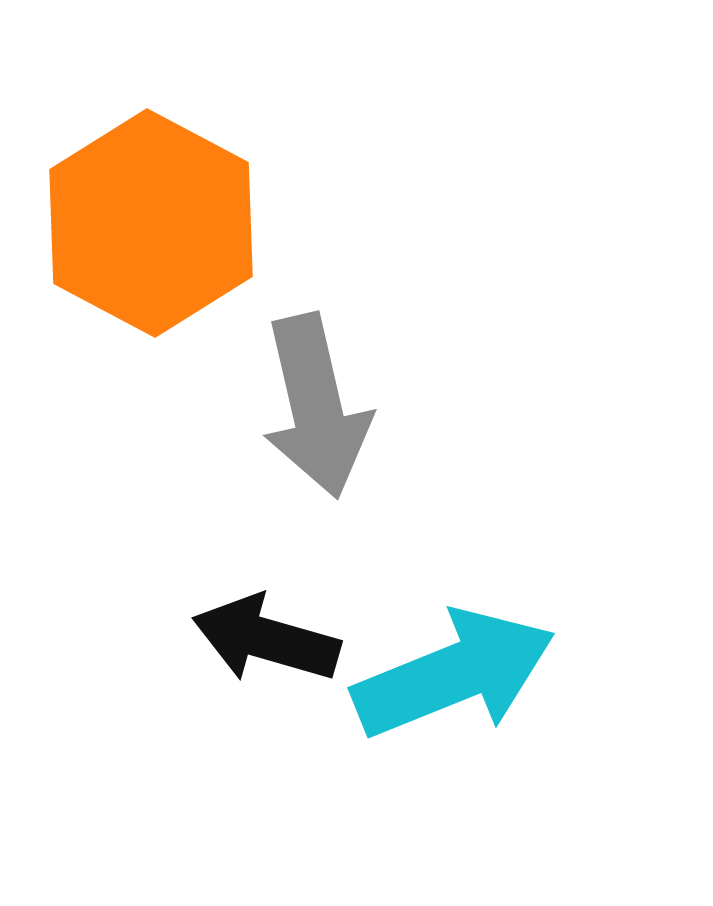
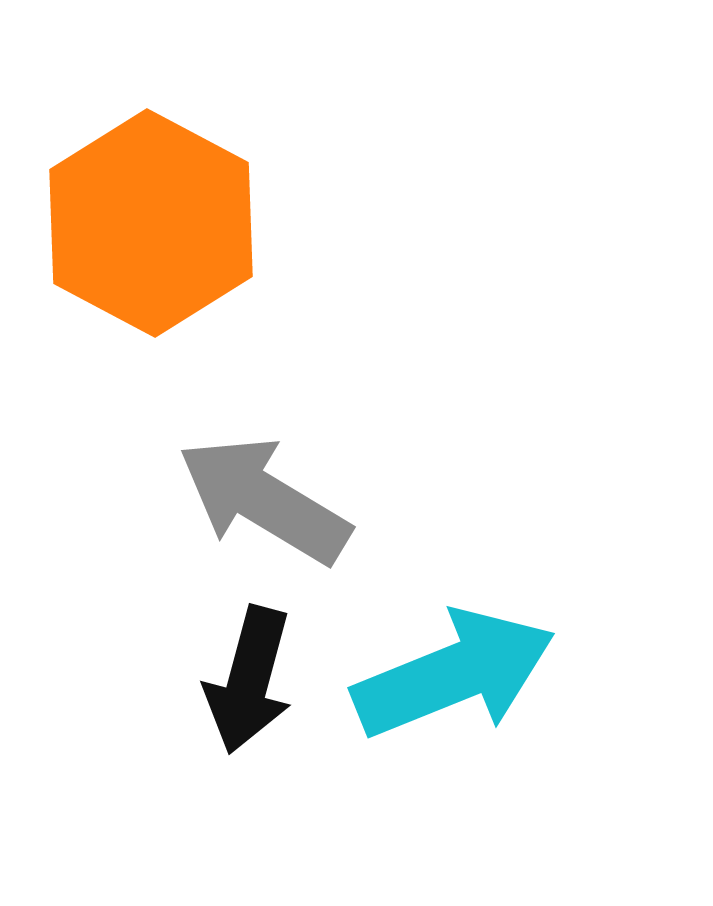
gray arrow: moved 52 px left, 94 px down; rotated 134 degrees clockwise
black arrow: moved 17 px left, 41 px down; rotated 91 degrees counterclockwise
